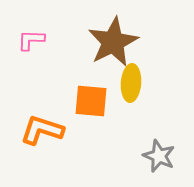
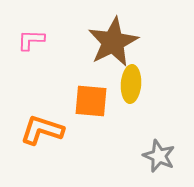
yellow ellipse: moved 1 px down
